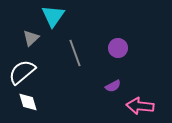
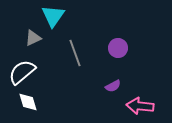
gray triangle: moved 2 px right; rotated 18 degrees clockwise
